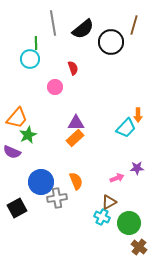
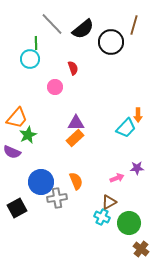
gray line: moved 1 px left, 1 px down; rotated 35 degrees counterclockwise
brown cross: moved 2 px right, 2 px down
